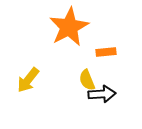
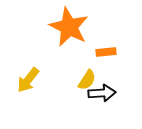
orange star: rotated 18 degrees counterclockwise
yellow semicircle: rotated 125 degrees counterclockwise
black arrow: moved 1 px up
